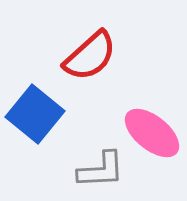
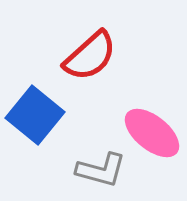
blue square: moved 1 px down
gray L-shape: rotated 18 degrees clockwise
